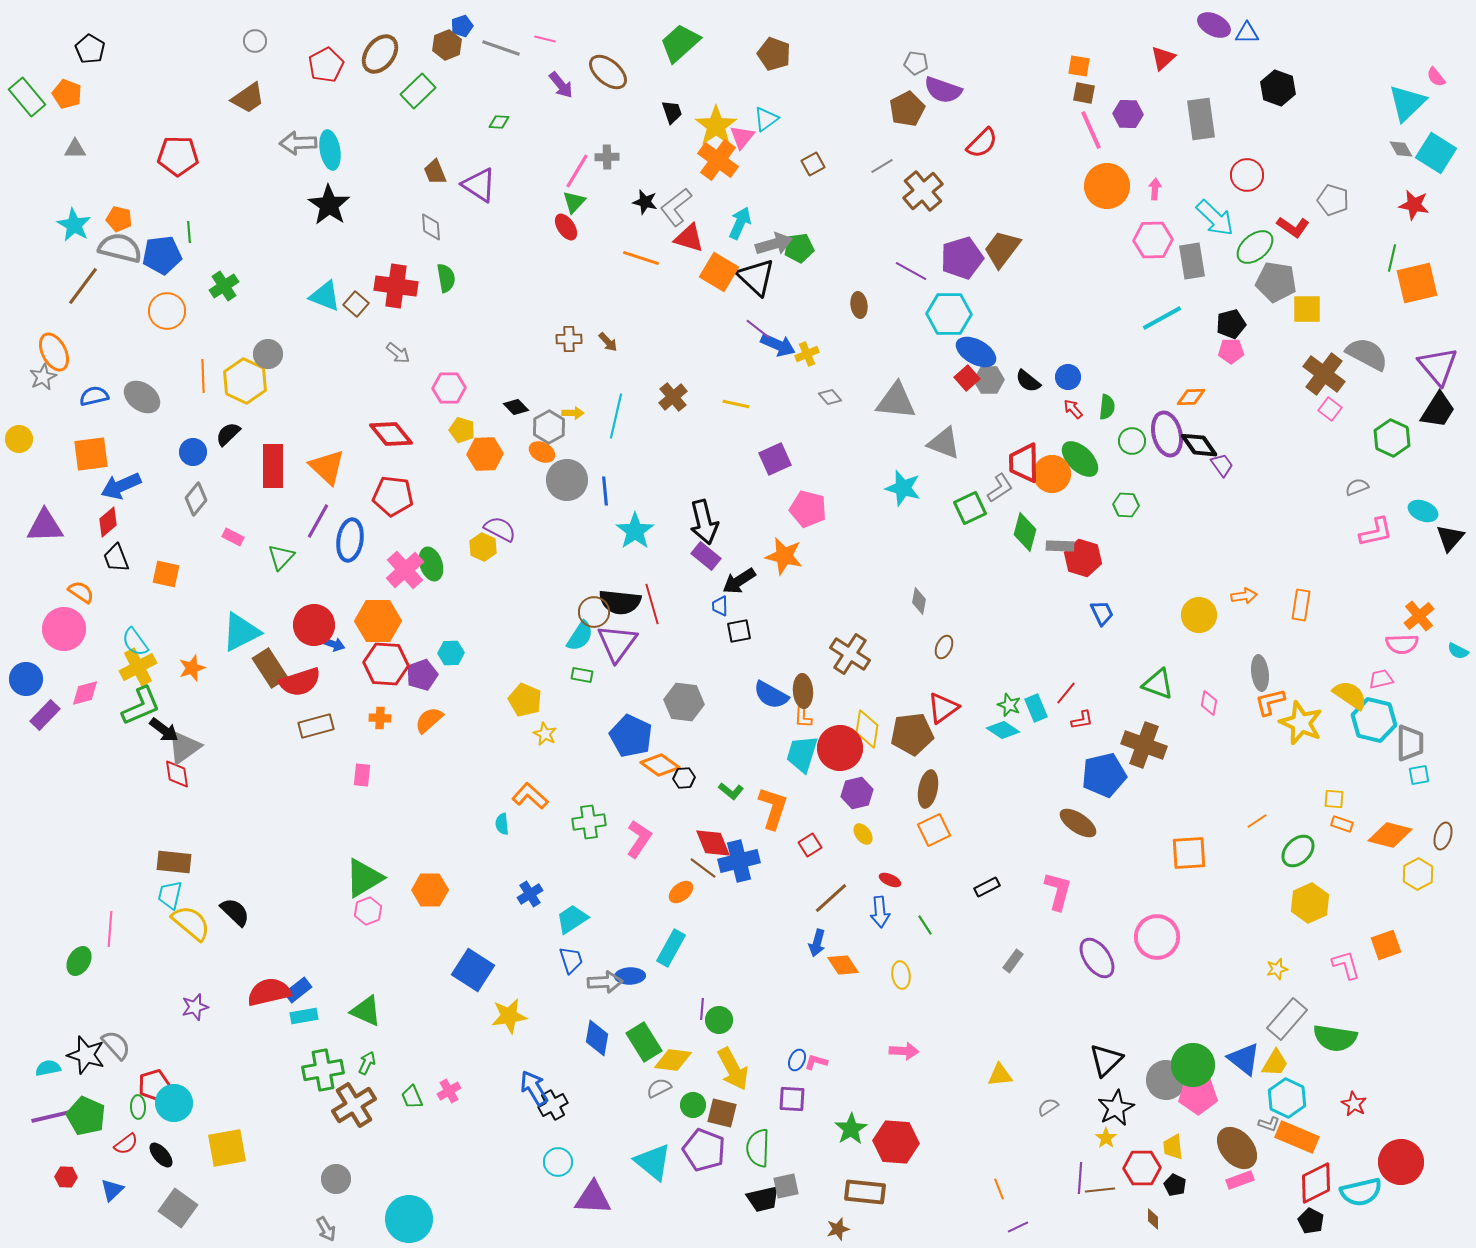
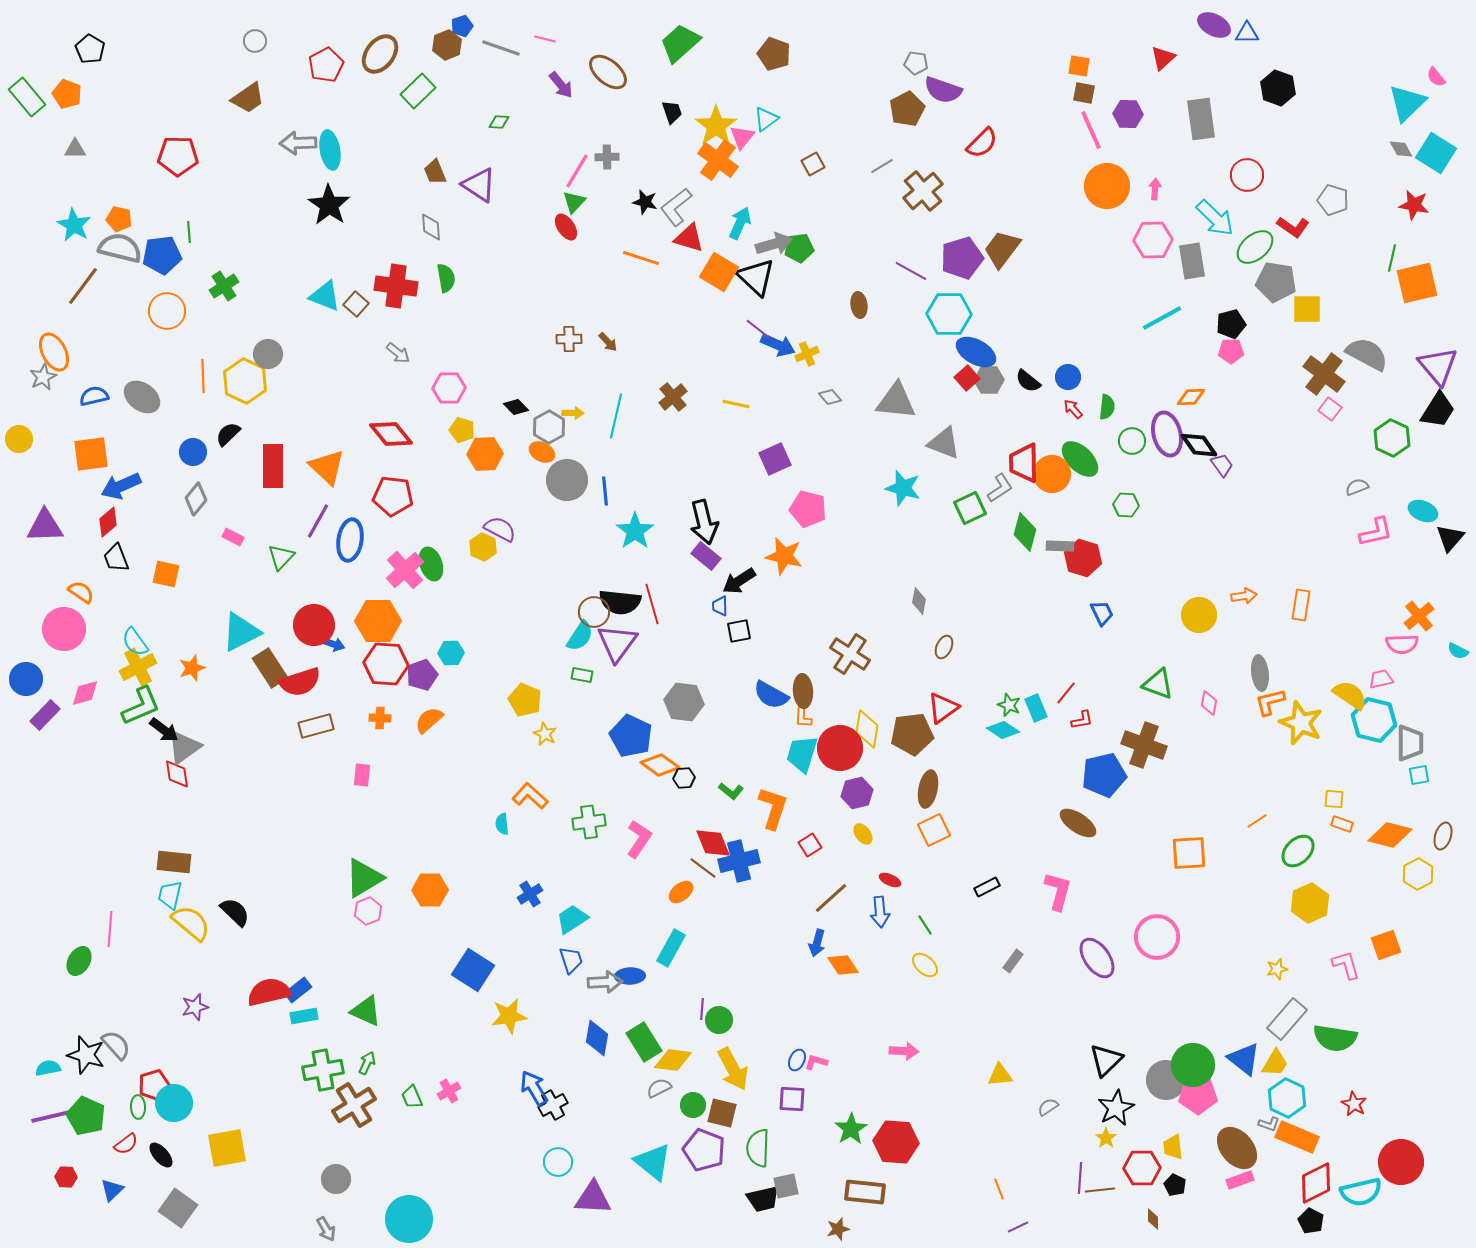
yellow ellipse at (901, 975): moved 24 px right, 10 px up; rotated 40 degrees counterclockwise
